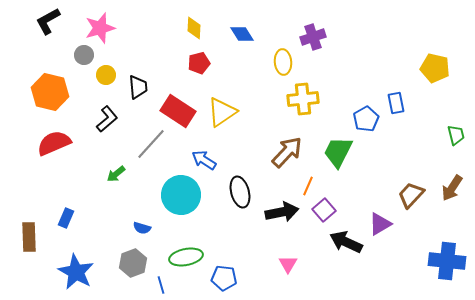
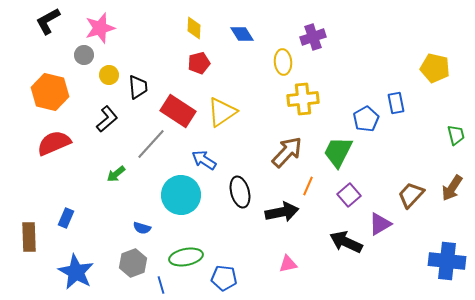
yellow circle at (106, 75): moved 3 px right
purple square at (324, 210): moved 25 px right, 15 px up
pink triangle at (288, 264): rotated 48 degrees clockwise
